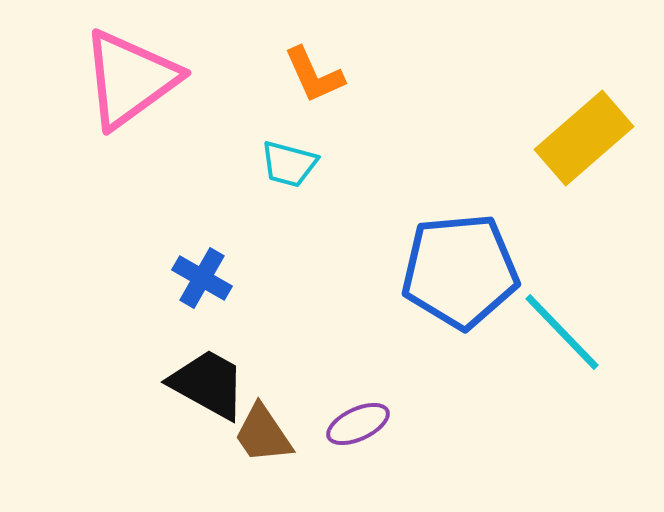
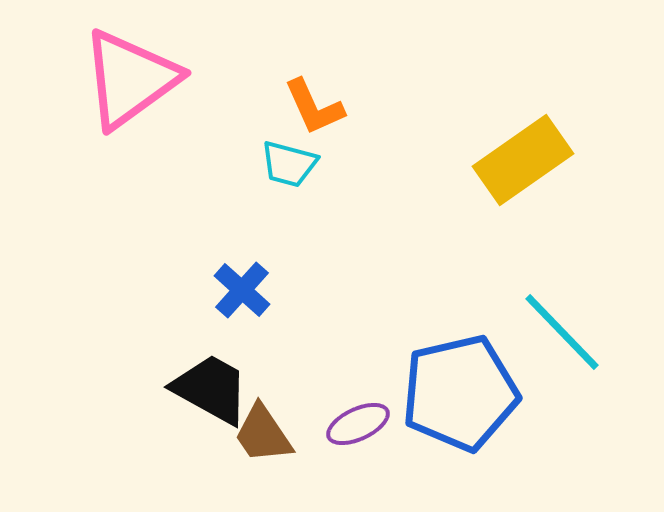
orange L-shape: moved 32 px down
yellow rectangle: moved 61 px left, 22 px down; rotated 6 degrees clockwise
blue pentagon: moved 122 px down; rotated 8 degrees counterclockwise
blue cross: moved 40 px right, 12 px down; rotated 12 degrees clockwise
black trapezoid: moved 3 px right, 5 px down
